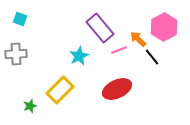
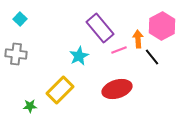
cyan square: rotated 24 degrees clockwise
pink hexagon: moved 2 px left, 1 px up
orange arrow: rotated 42 degrees clockwise
gray cross: rotated 10 degrees clockwise
red ellipse: rotated 8 degrees clockwise
green star: rotated 16 degrees clockwise
